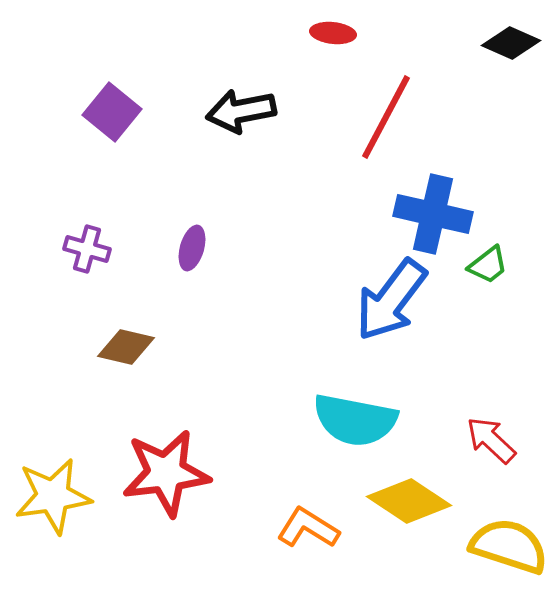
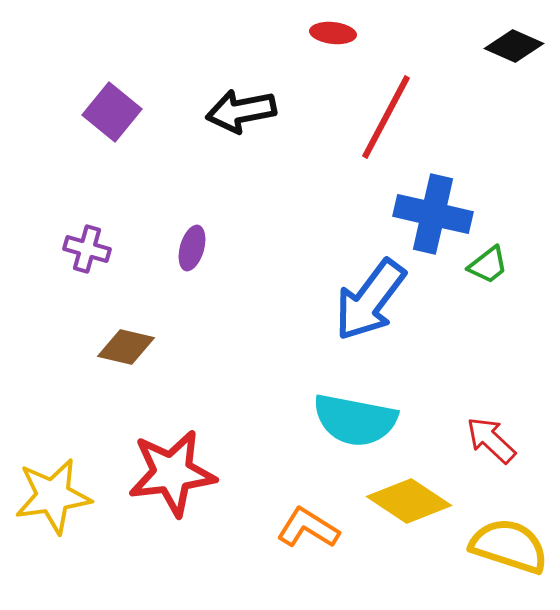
black diamond: moved 3 px right, 3 px down
blue arrow: moved 21 px left
red star: moved 6 px right
